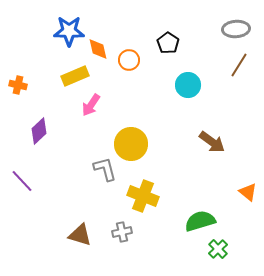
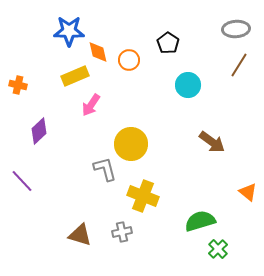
orange diamond: moved 3 px down
